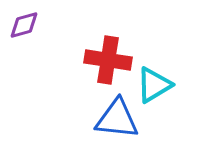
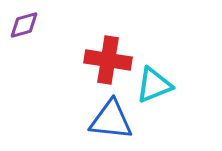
cyan triangle: rotated 9 degrees clockwise
blue triangle: moved 6 px left, 1 px down
